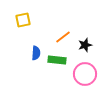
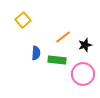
yellow square: rotated 28 degrees counterclockwise
pink circle: moved 2 px left
